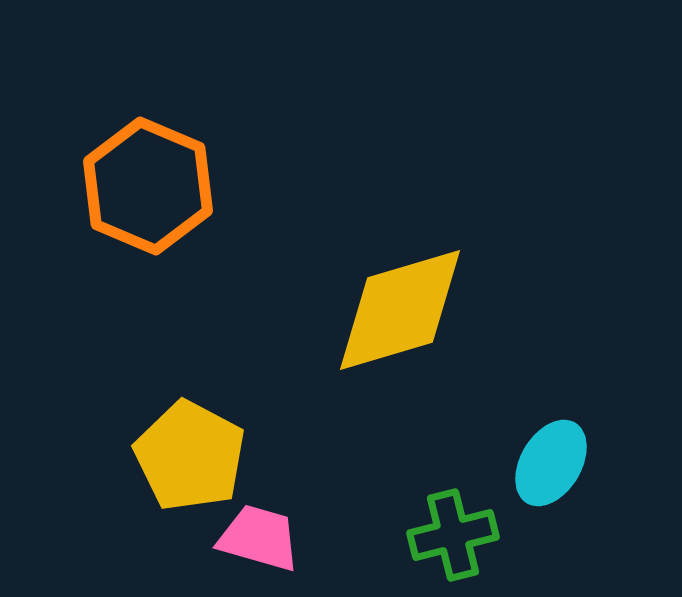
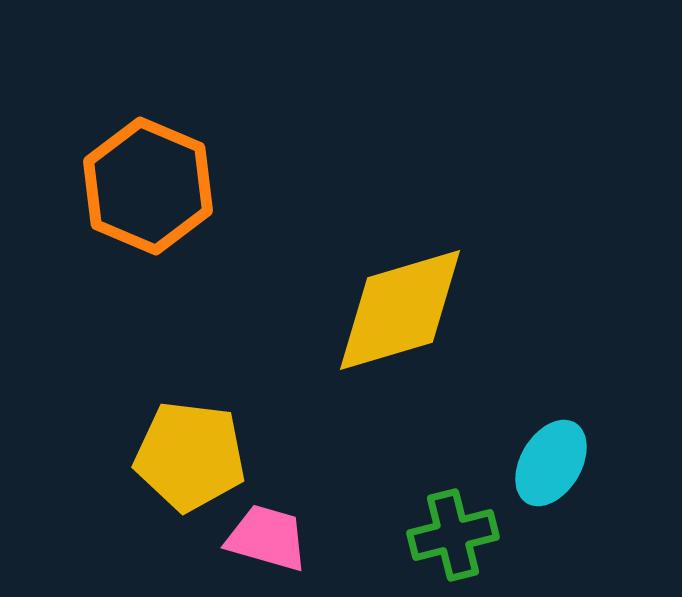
yellow pentagon: rotated 21 degrees counterclockwise
pink trapezoid: moved 8 px right
